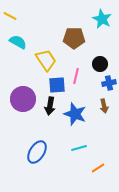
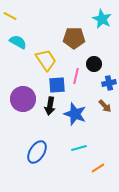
black circle: moved 6 px left
brown arrow: moved 1 px right; rotated 32 degrees counterclockwise
